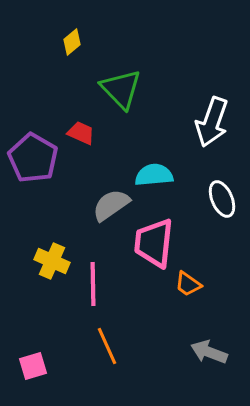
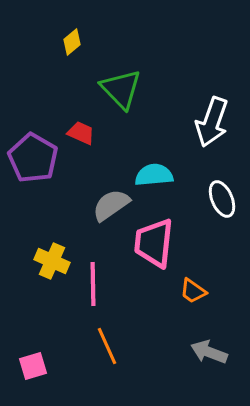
orange trapezoid: moved 5 px right, 7 px down
